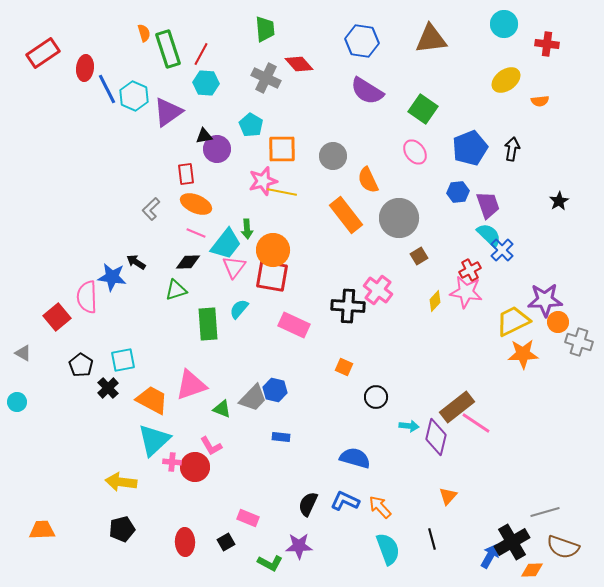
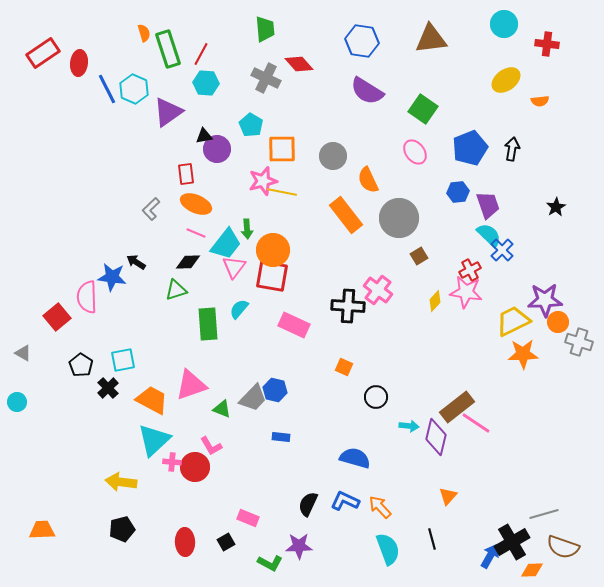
red ellipse at (85, 68): moved 6 px left, 5 px up
cyan hexagon at (134, 96): moved 7 px up
black star at (559, 201): moved 3 px left, 6 px down
gray line at (545, 512): moved 1 px left, 2 px down
